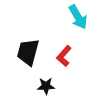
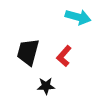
cyan arrow: rotated 45 degrees counterclockwise
